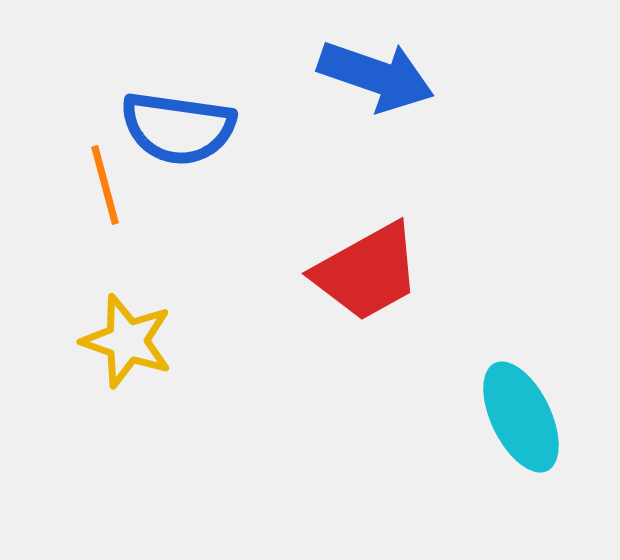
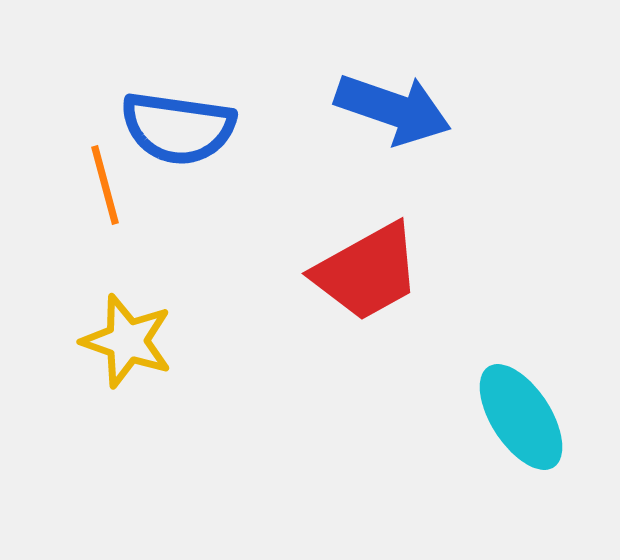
blue arrow: moved 17 px right, 33 px down
cyan ellipse: rotated 7 degrees counterclockwise
